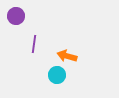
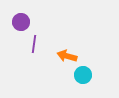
purple circle: moved 5 px right, 6 px down
cyan circle: moved 26 px right
